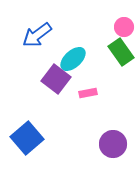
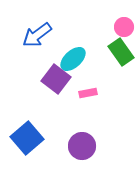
purple circle: moved 31 px left, 2 px down
